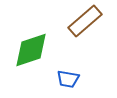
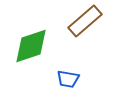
green diamond: moved 4 px up
